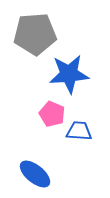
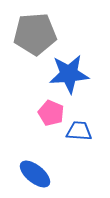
pink pentagon: moved 1 px left, 1 px up
